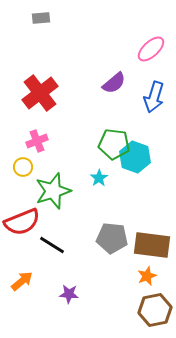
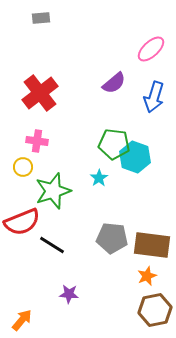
pink cross: rotated 30 degrees clockwise
orange arrow: moved 39 px down; rotated 10 degrees counterclockwise
